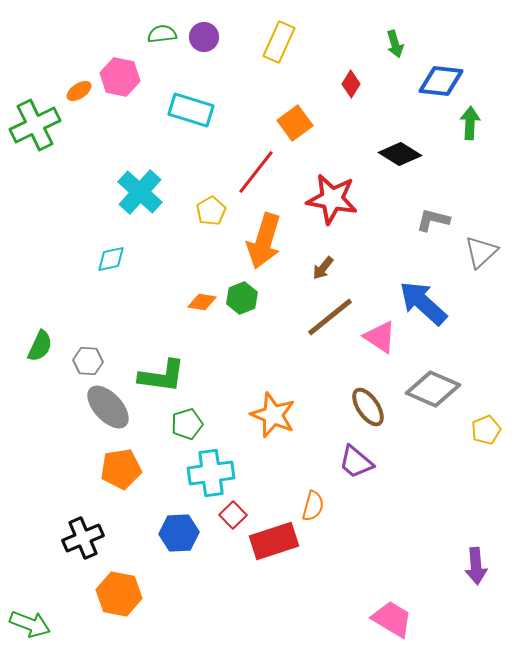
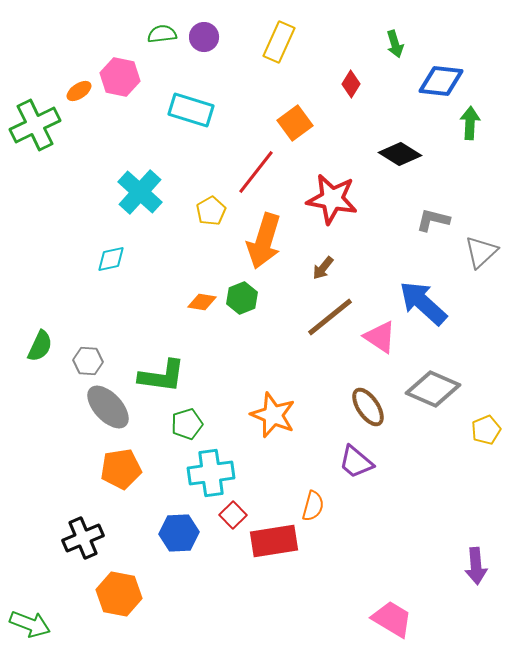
red rectangle at (274, 541): rotated 9 degrees clockwise
